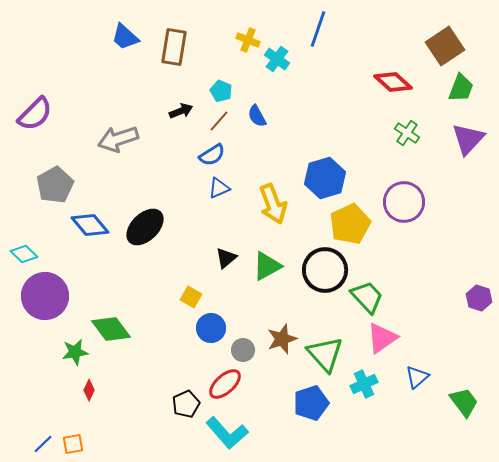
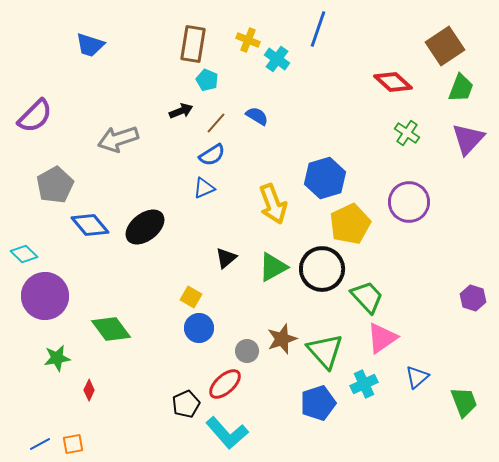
blue trapezoid at (125, 37): moved 35 px left, 8 px down; rotated 24 degrees counterclockwise
brown rectangle at (174, 47): moved 19 px right, 3 px up
cyan pentagon at (221, 91): moved 14 px left, 11 px up
purple semicircle at (35, 114): moved 2 px down
blue semicircle at (257, 116): rotated 150 degrees clockwise
brown line at (219, 121): moved 3 px left, 2 px down
blue triangle at (219, 188): moved 15 px left
purple circle at (404, 202): moved 5 px right
black ellipse at (145, 227): rotated 6 degrees clockwise
green triangle at (267, 266): moved 6 px right, 1 px down
black circle at (325, 270): moved 3 px left, 1 px up
purple hexagon at (479, 298): moved 6 px left
blue circle at (211, 328): moved 12 px left
gray circle at (243, 350): moved 4 px right, 1 px down
green star at (75, 352): moved 18 px left, 6 px down
green triangle at (325, 354): moved 3 px up
green trapezoid at (464, 402): rotated 16 degrees clockwise
blue pentagon at (311, 403): moved 7 px right
blue line at (43, 444): moved 3 px left; rotated 15 degrees clockwise
